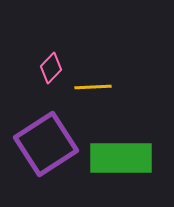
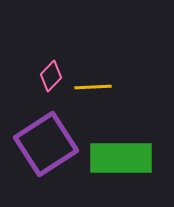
pink diamond: moved 8 px down
